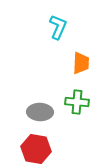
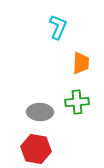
green cross: rotated 10 degrees counterclockwise
